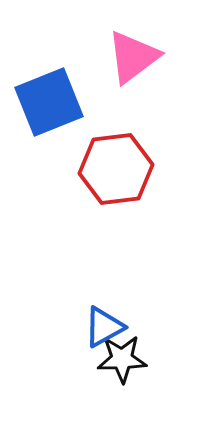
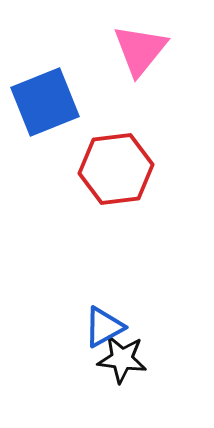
pink triangle: moved 7 px right, 7 px up; rotated 14 degrees counterclockwise
blue square: moved 4 px left
black star: rotated 9 degrees clockwise
